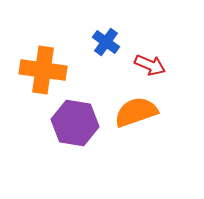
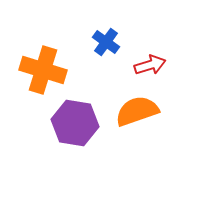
red arrow: rotated 40 degrees counterclockwise
orange cross: rotated 9 degrees clockwise
orange semicircle: moved 1 px right, 1 px up
